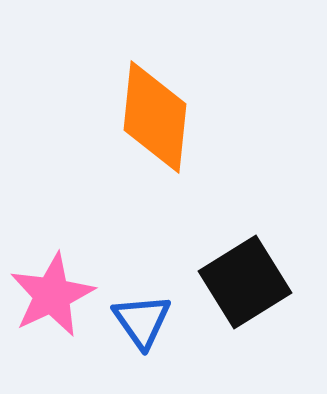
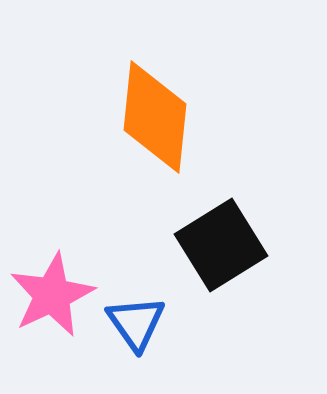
black square: moved 24 px left, 37 px up
blue triangle: moved 6 px left, 2 px down
